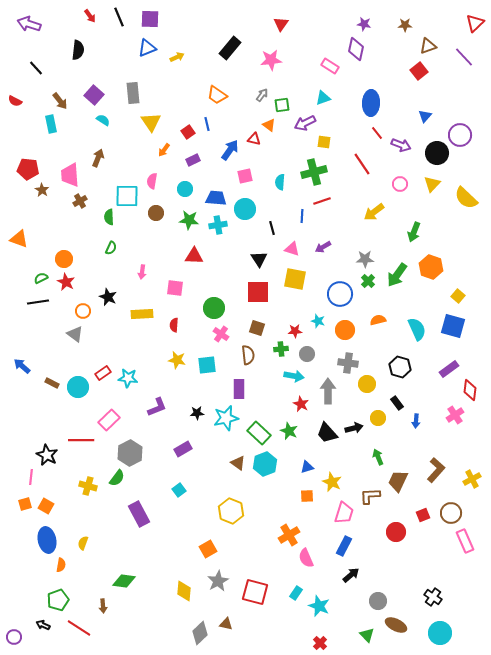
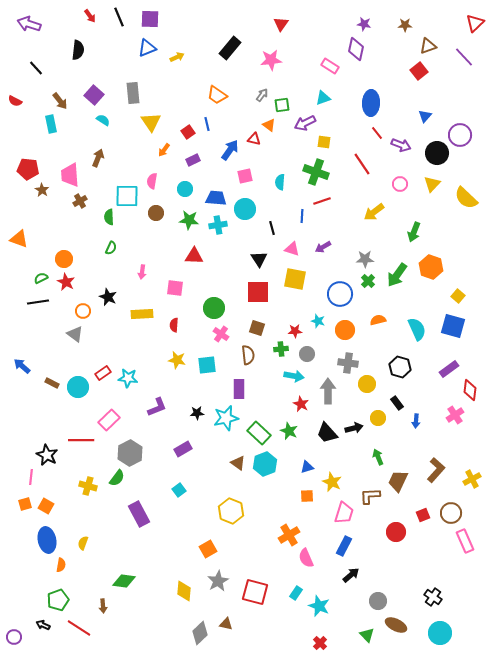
green cross at (314, 172): moved 2 px right; rotated 35 degrees clockwise
